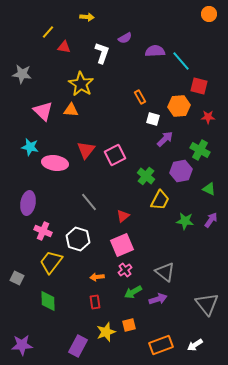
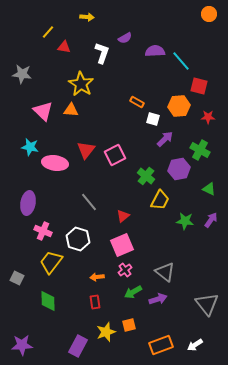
orange rectangle at (140, 97): moved 3 px left, 5 px down; rotated 32 degrees counterclockwise
purple hexagon at (181, 171): moved 2 px left, 2 px up
